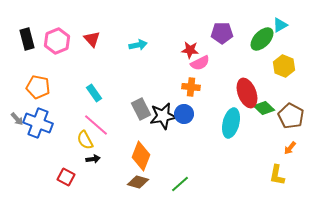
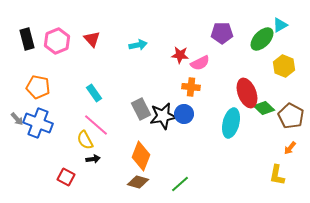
red star: moved 10 px left, 5 px down
